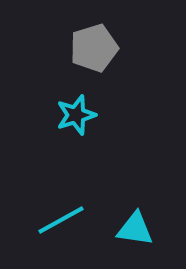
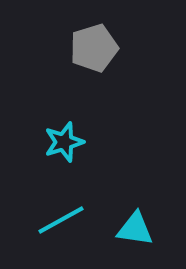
cyan star: moved 12 px left, 27 px down
